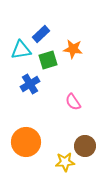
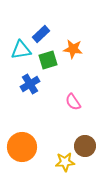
orange circle: moved 4 px left, 5 px down
